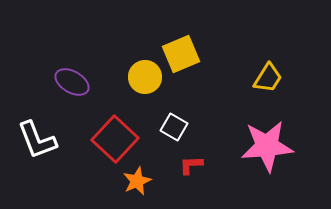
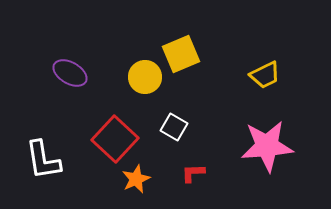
yellow trapezoid: moved 3 px left, 3 px up; rotated 32 degrees clockwise
purple ellipse: moved 2 px left, 9 px up
white L-shape: moved 6 px right, 20 px down; rotated 12 degrees clockwise
red L-shape: moved 2 px right, 8 px down
orange star: moved 1 px left, 2 px up
